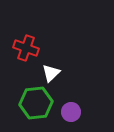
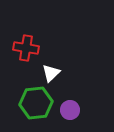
red cross: rotated 10 degrees counterclockwise
purple circle: moved 1 px left, 2 px up
